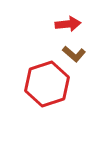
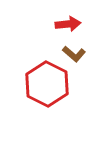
red hexagon: rotated 15 degrees counterclockwise
